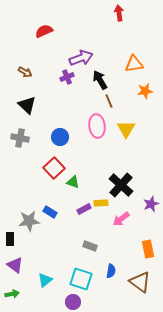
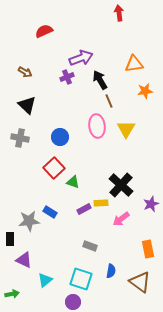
purple triangle: moved 9 px right, 5 px up; rotated 12 degrees counterclockwise
